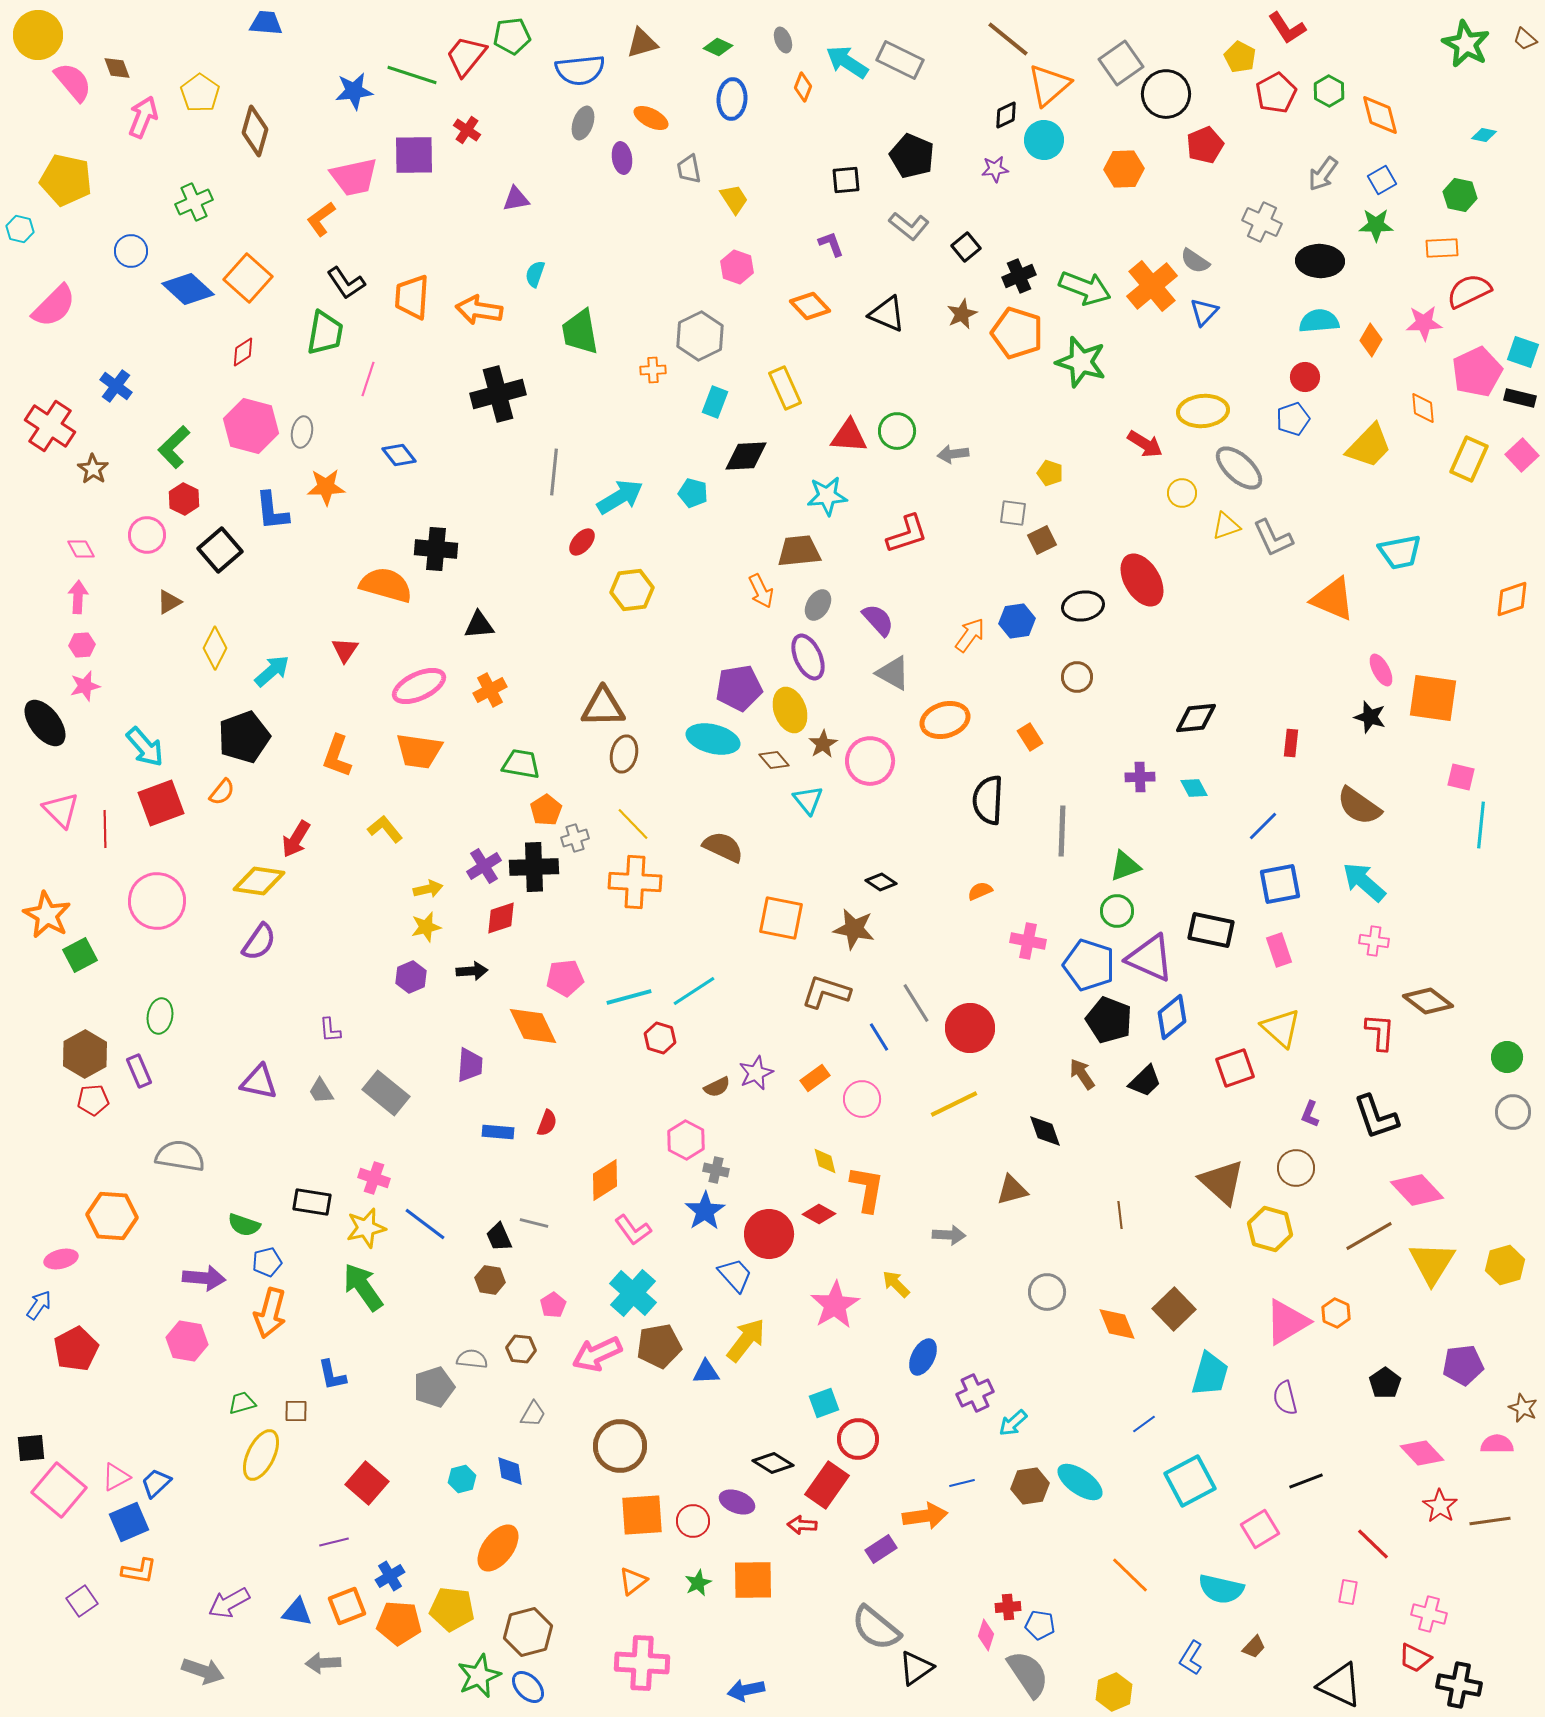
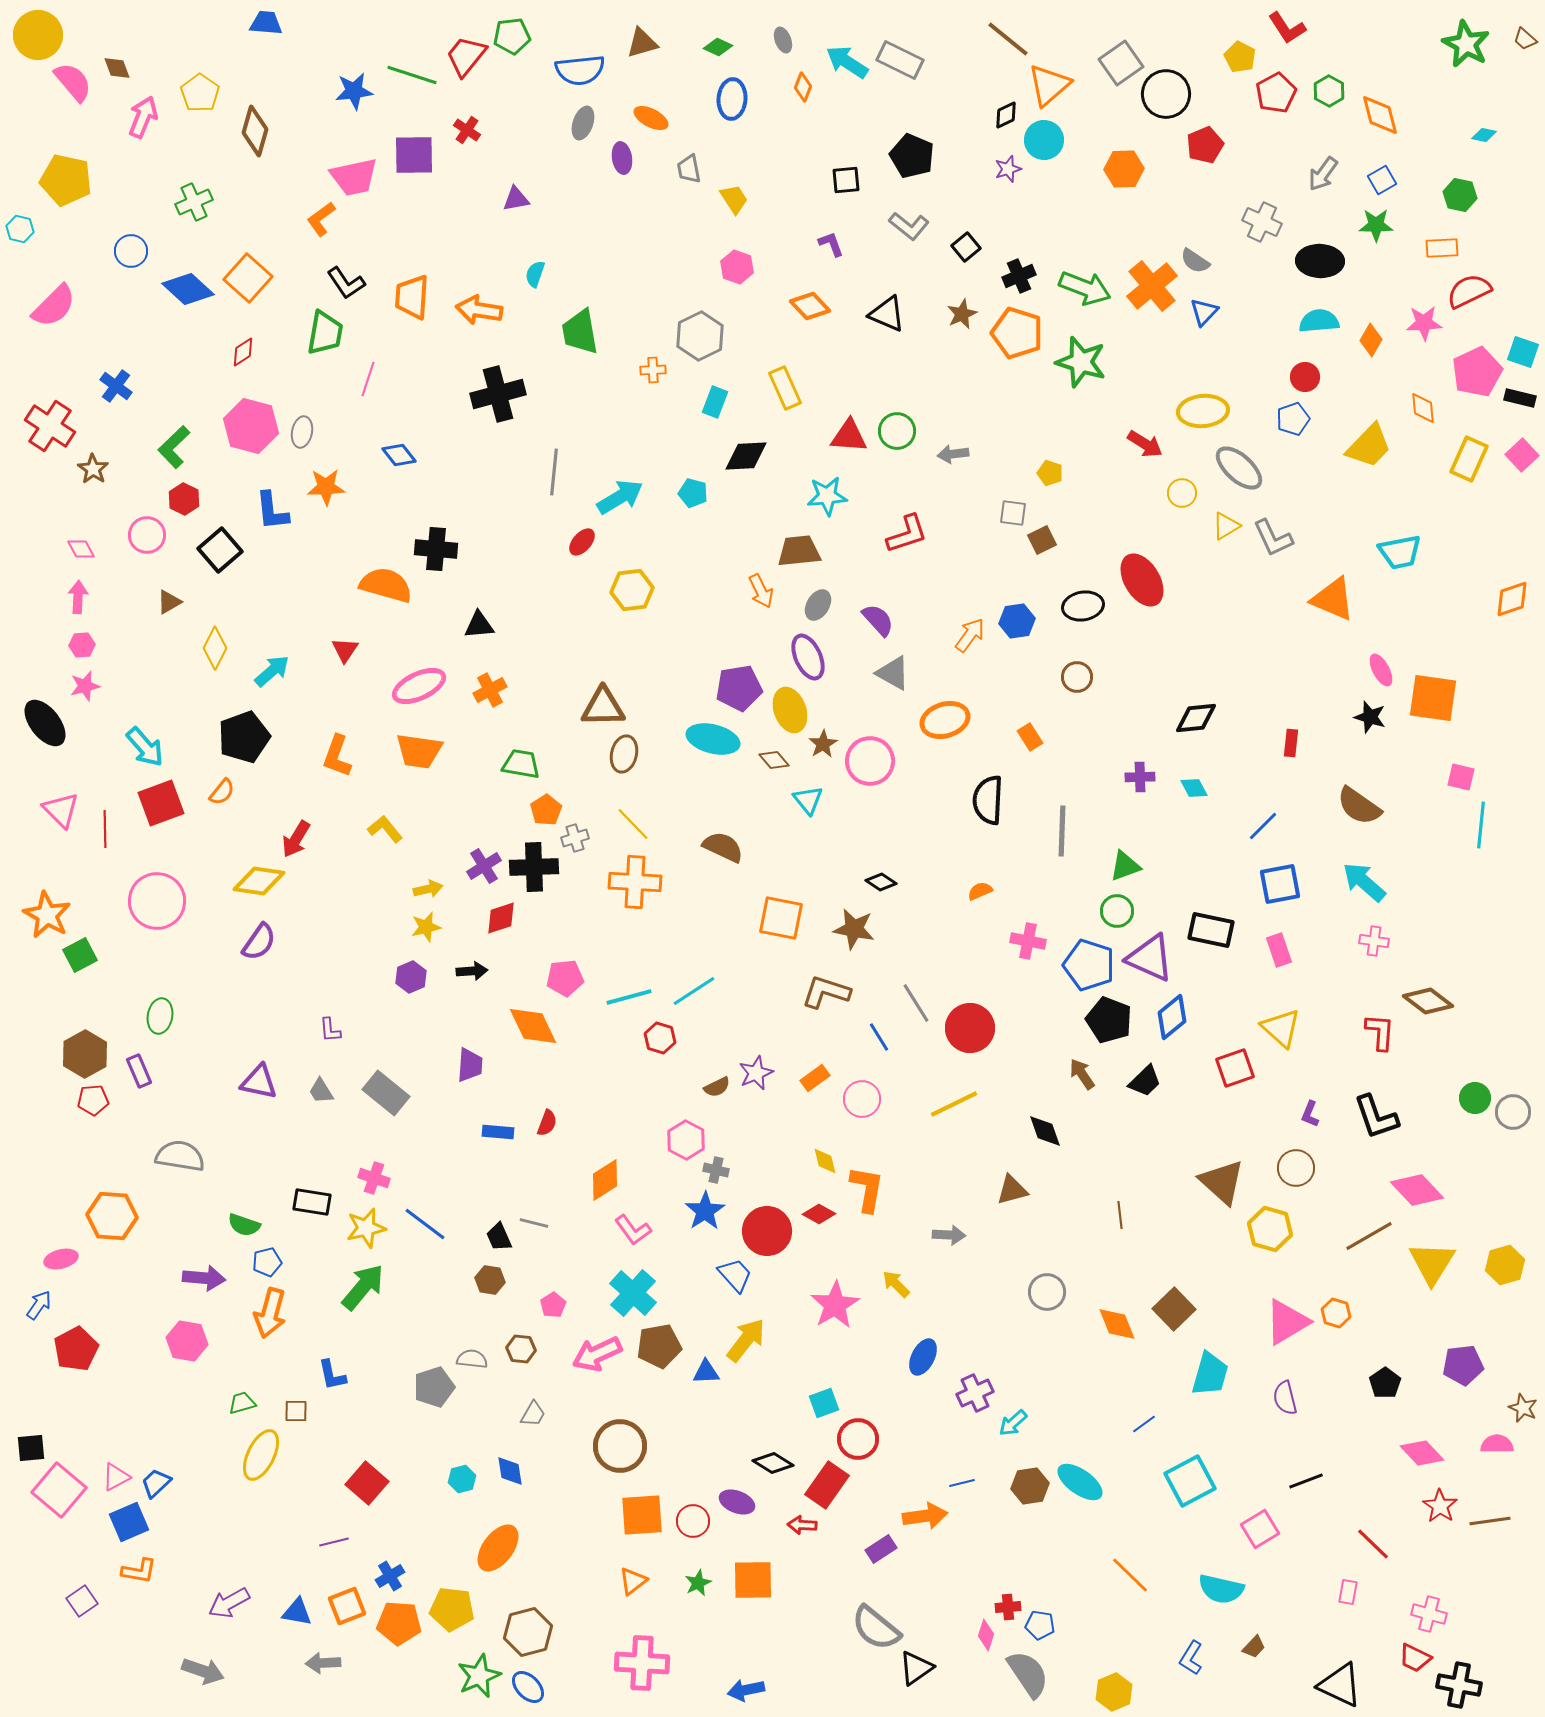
purple star at (995, 169): moved 13 px right; rotated 12 degrees counterclockwise
yellow triangle at (1226, 526): rotated 12 degrees counterclockwise
green circle at (1507, 1057): moved 32 px left, 41 px down
red circle at (769, 1234): moved 2 px left, 3 px up
green arrow at (363, 1287): rotated 75 degrees clockwise
orange hexagon at (1336, 1313): rotated 8 degrees counterclockwise
